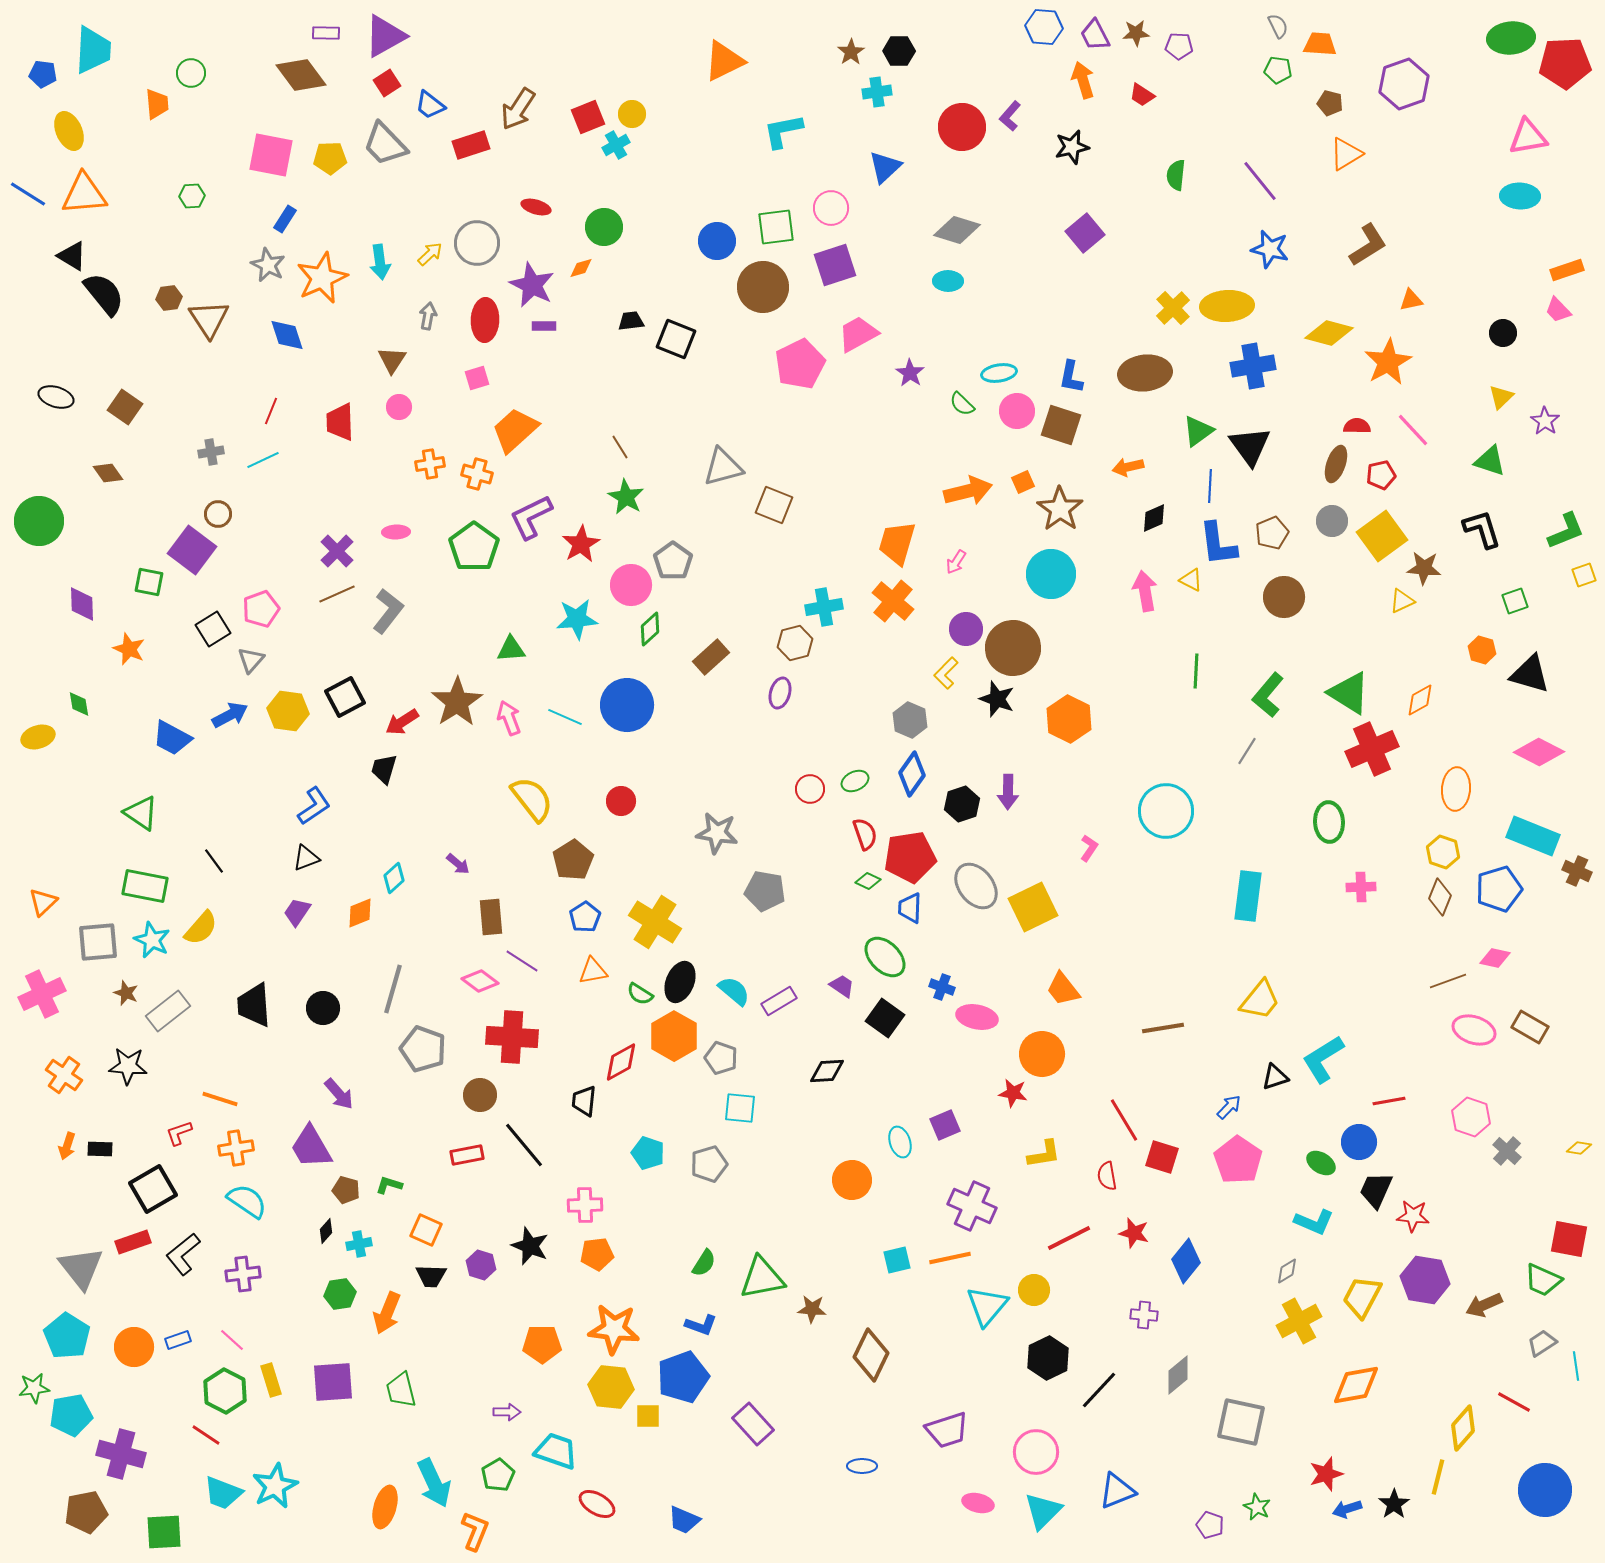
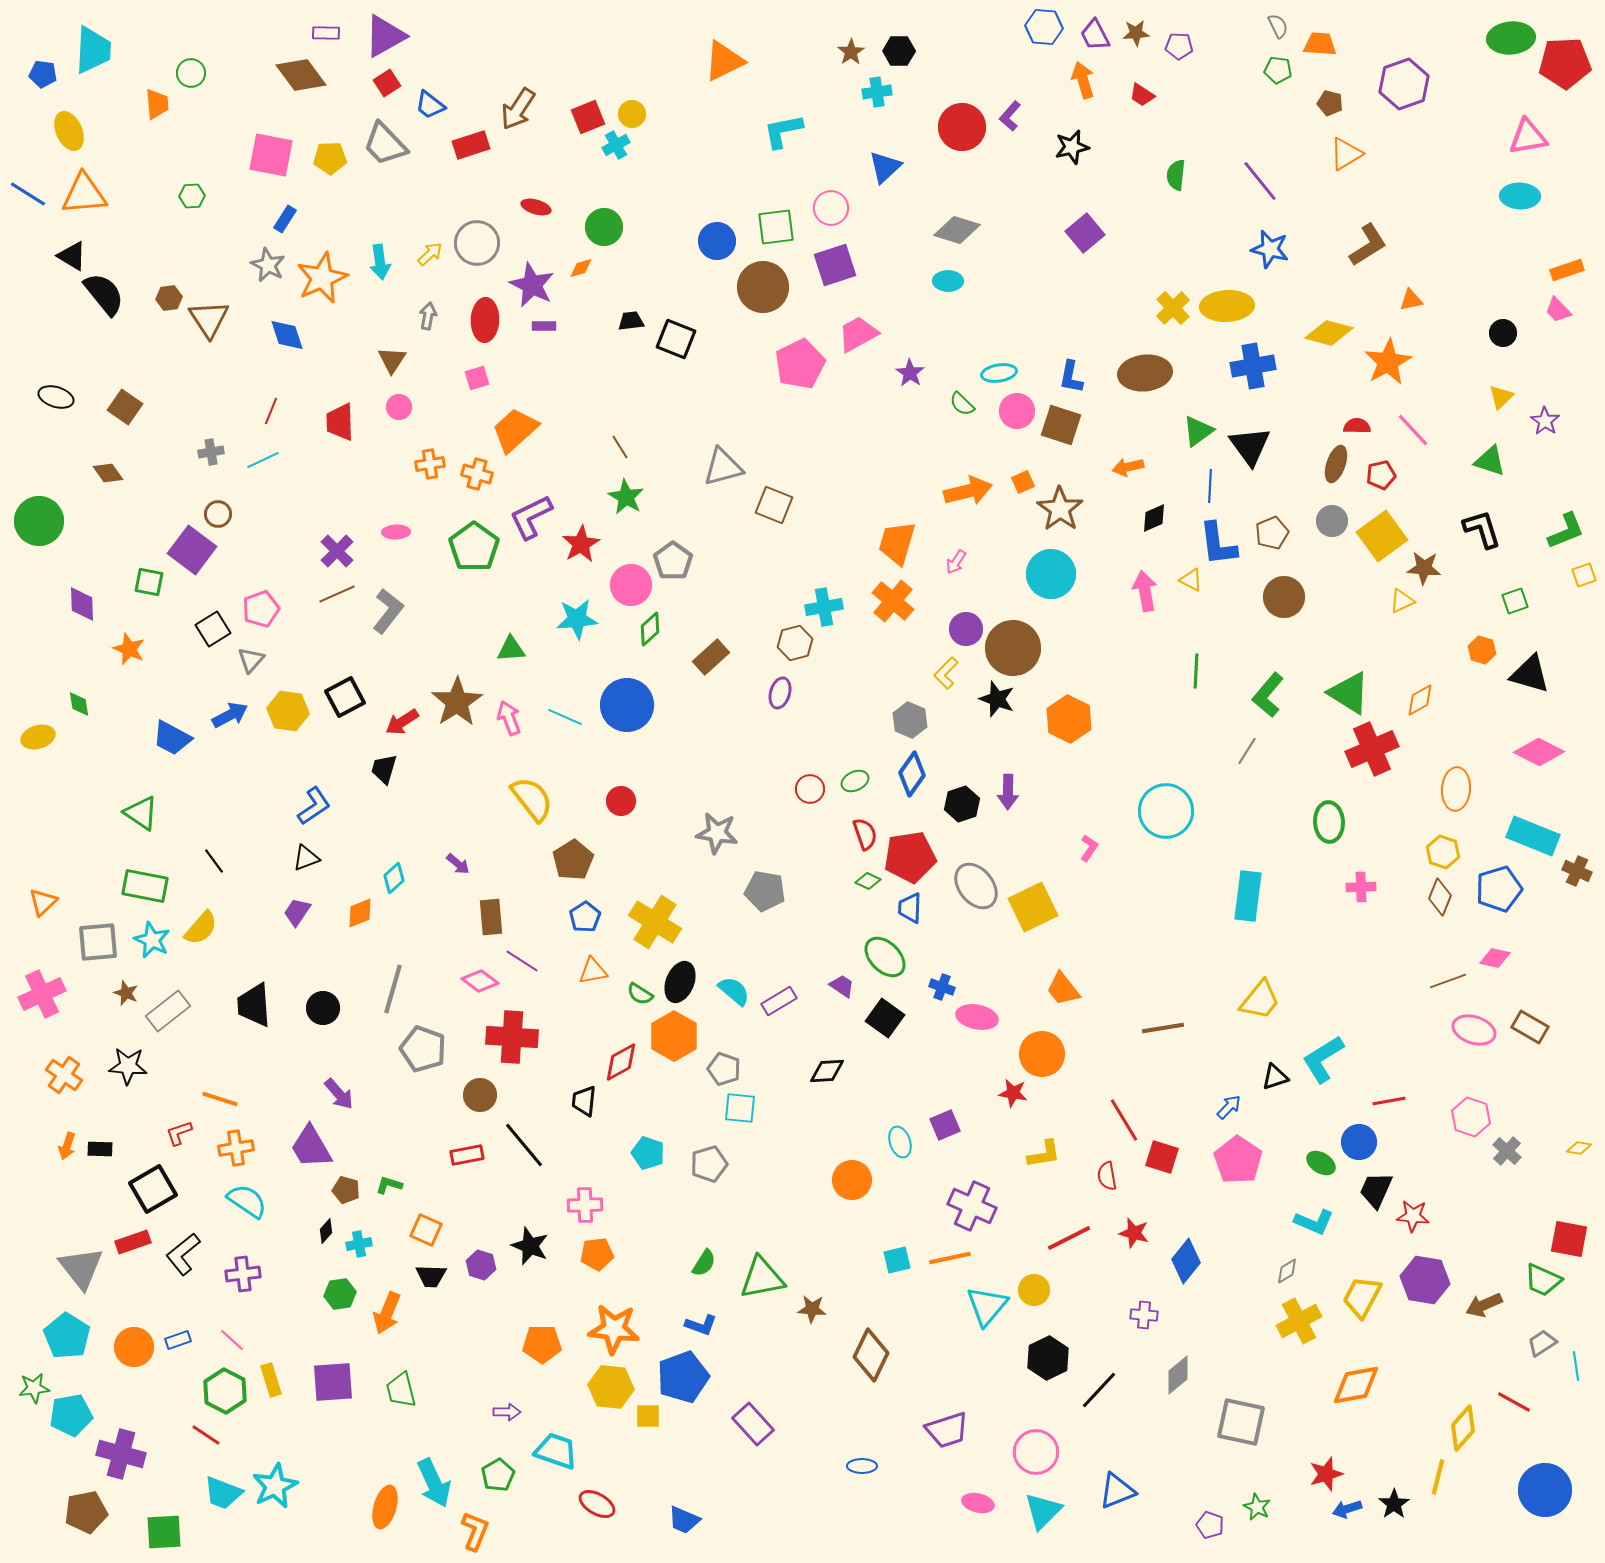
gray pentagon at (721, 1058): moved 3 px right, 11 px down
